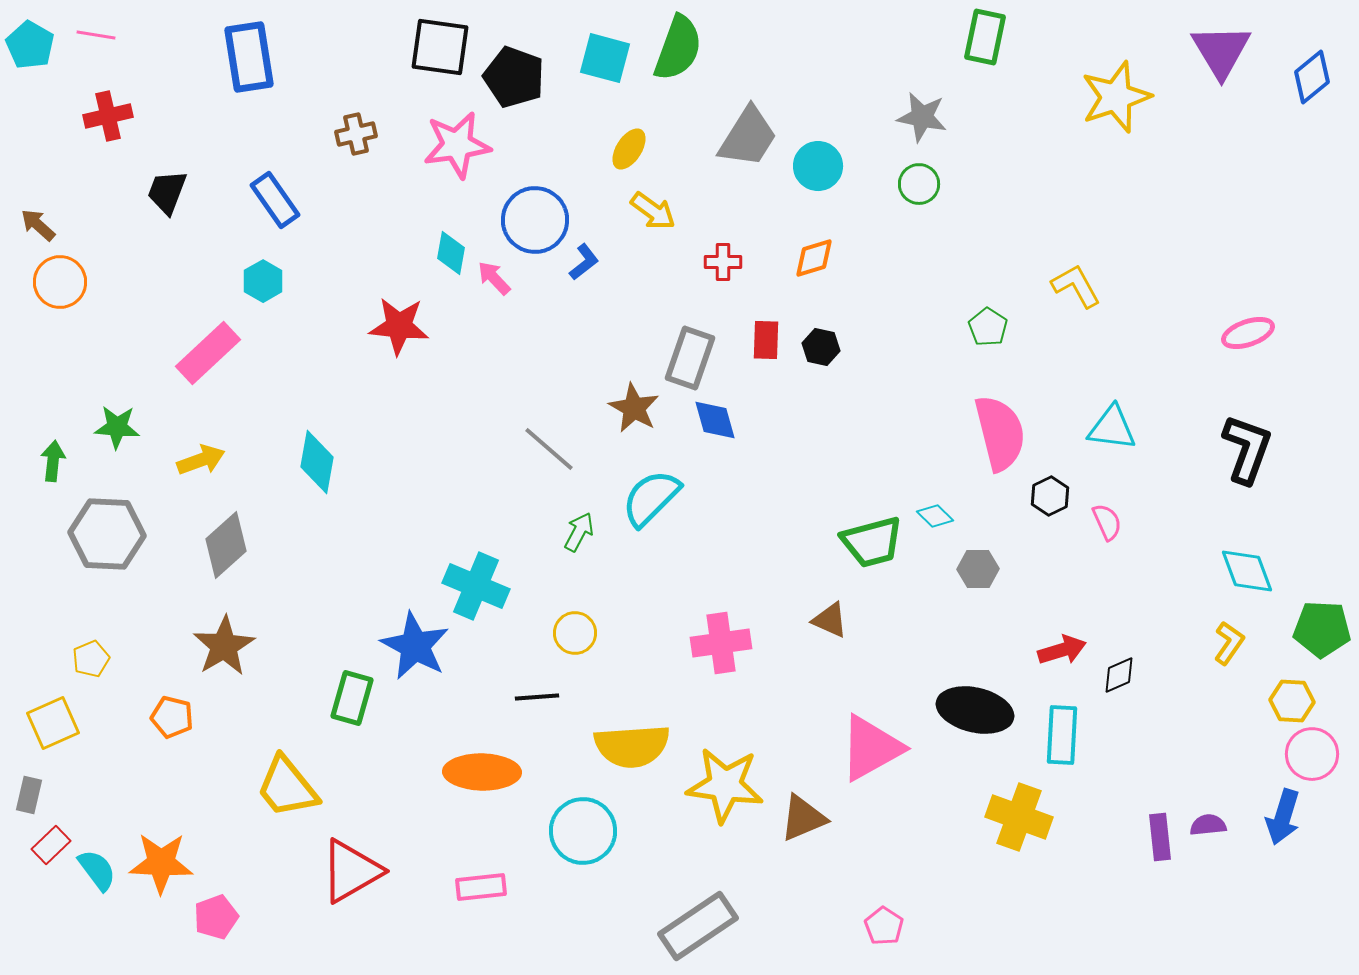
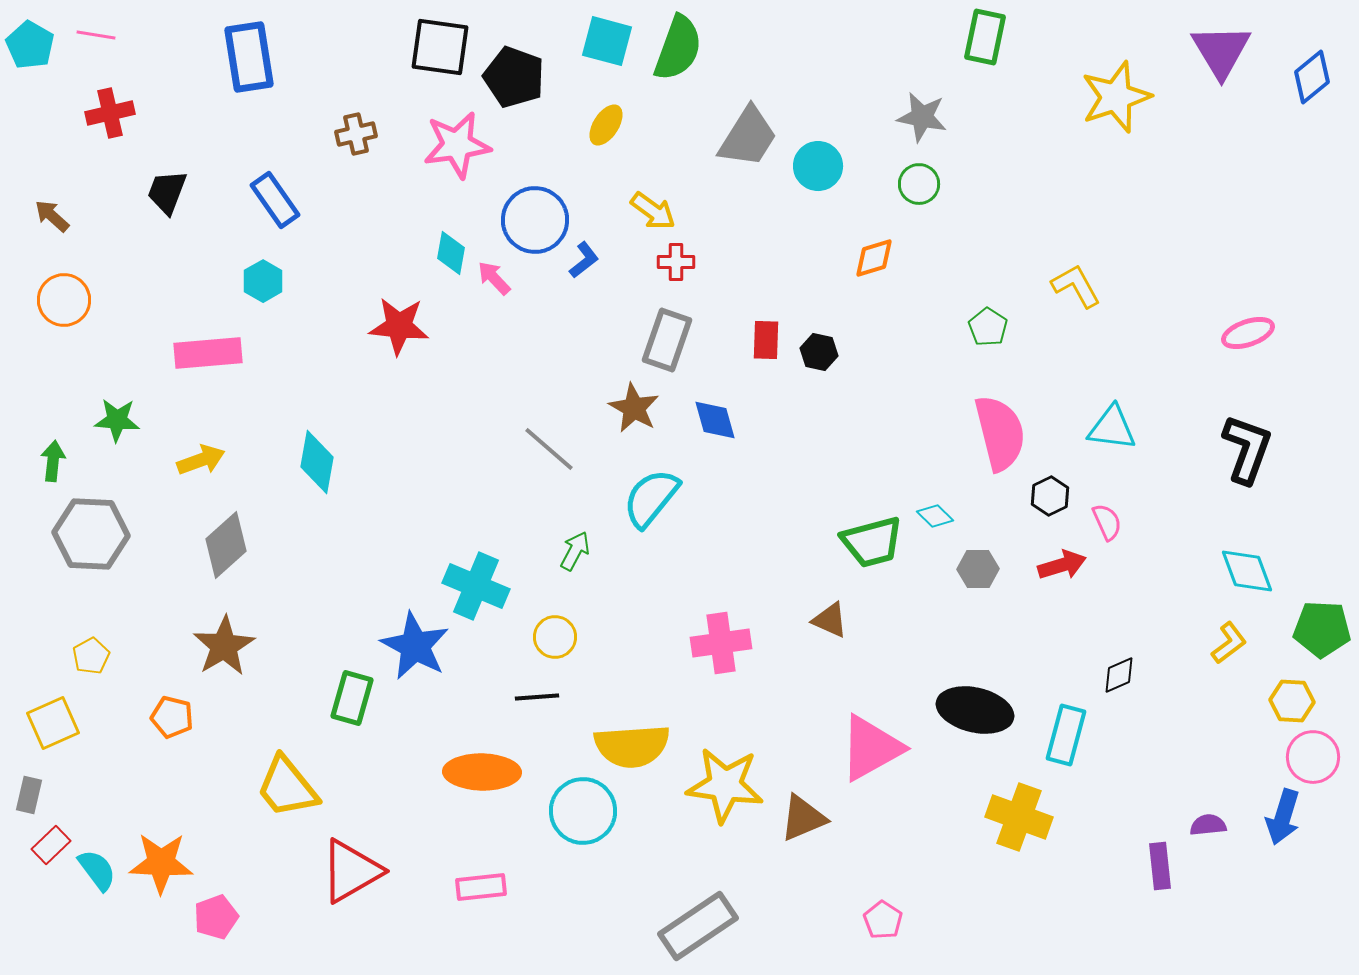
cyan square at (605, 58): moved 2 px right, 17 px up
red cross at (108, 116): moved 2 px right, 3 px up
yellow ellipse at (629, 149): moved 23 px left, 24 px up
brown arrow at (38, 225): moved 14 px right, 9 px up
orange diamond at (814, 258): moved 60 px right
blue L-shape at (584, 262): moved 2 px up
red cross at (723, 262): moved 47 px left
orange circle at (60, 282): moved 4 px right, 18 px down
black hexagon at (821, 347): moved 2 px left, 5 px down
pink rectangle at (208, 353): rotated 38 degrees clockwise
gray rectangle at (690, 358): moved 23 px left, 18 px up
green star at (117, 427): moved 7 px up
cyan semicircle at (651, 498): rotated 6 degrees counterclockwise
green arrow at (579, 532): moved 4 px left, 19 px down
gray hexagon at (107, 534): moved 16 px left
yellow circle at (575, 633): moved 20 px left, 4 px down
yellow L-shape at (1229, 643): rotated 18 degrees clockwise
red arrow at (1062, 650): moved 85 px up
yellow pentagon at (91, 659): moved 3 px up; rotated 6 degrees counterclockwise
cyan rectangle at (1062, 735): moved 4 px right; rotated 12 degrees clockwise
pink circle at (1312, 754): moved 1 px right, 3 px down
cyan circle at (583, 831): moved 20 px up
purple rectangle at (1160, 837): moved 29 px down
pink pentagon at (884, 926): moved 1 px left, 6 px up
